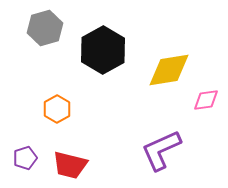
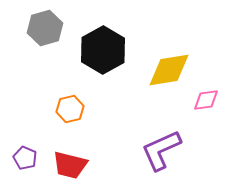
orange hexagon: moved 13 px right; rotated 16 degrees clockwise
purple pentagon: rotated 30 degrees counterclockwise
